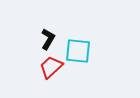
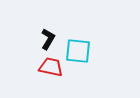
red trapezoid: rotated 55 degrees clockwise
